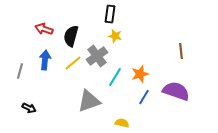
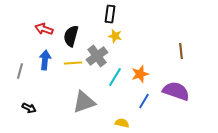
yellow line: rotated 36 degrees clockwise
blue line: moved 4 px down
gray triangle: moved 5 px left, 1 px down
